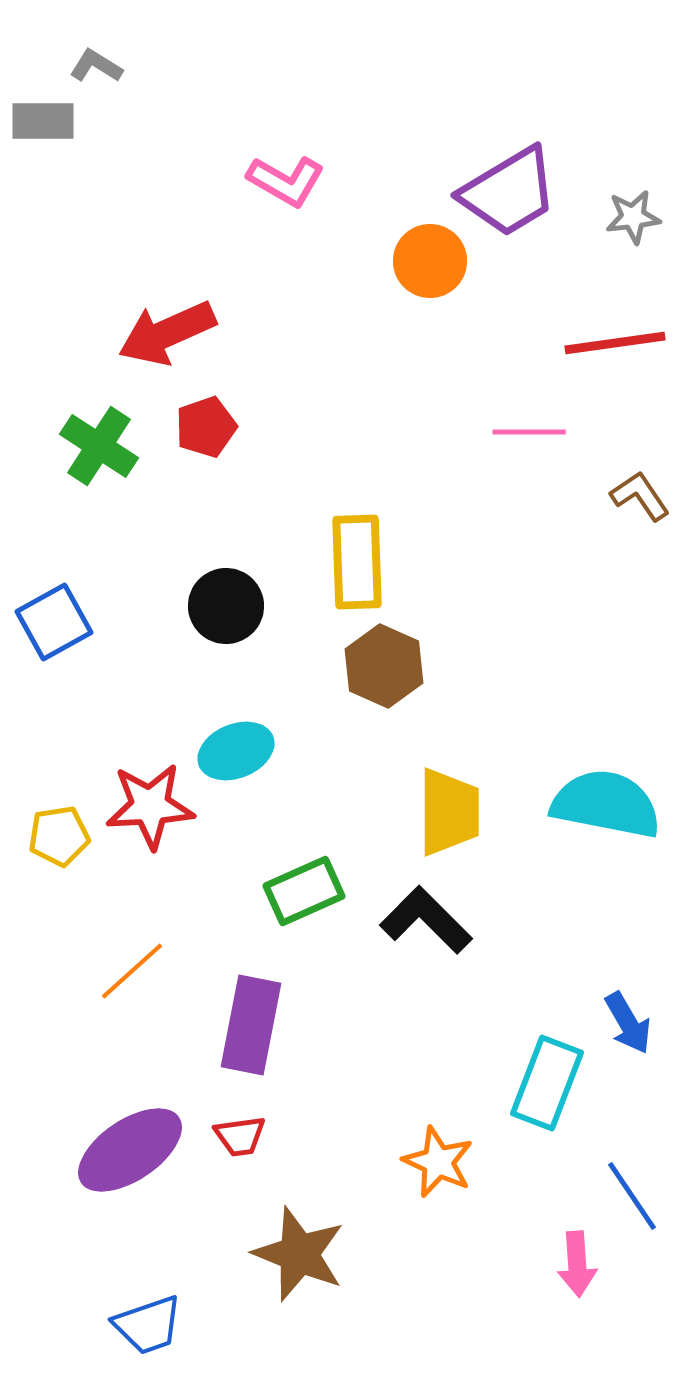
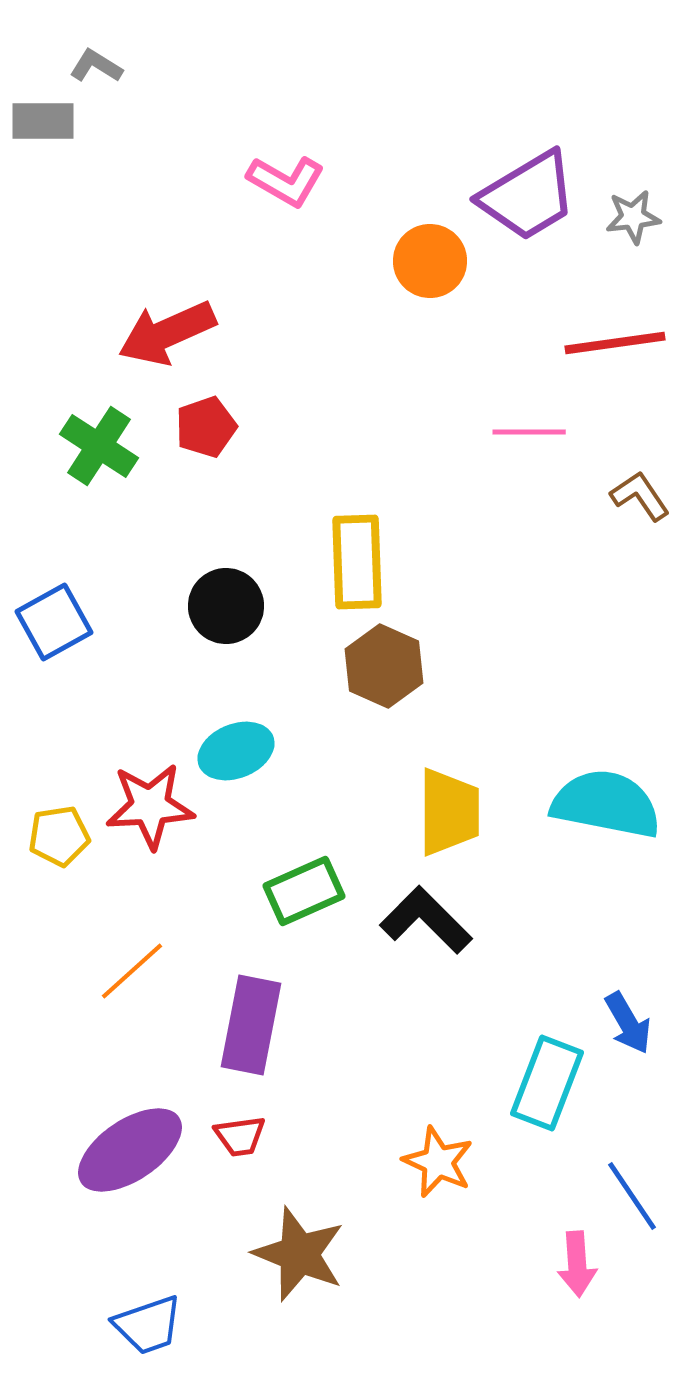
purple trapezoid: moved 19 px right, 4 px down
